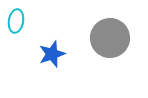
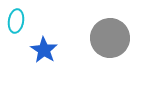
blue star: moved 8 px left, 4 px up; rotated 20 degrees counterclockwise
